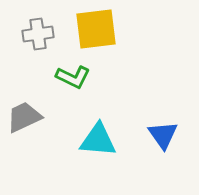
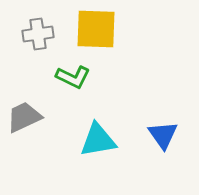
yellow square: rotated 9 degrees clockwise
cyan triangle: rotated 15 degrees counterclockwise
